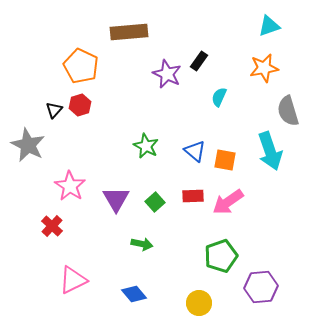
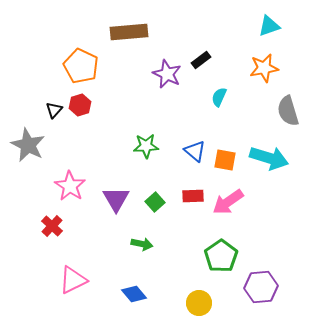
black rectangle: moved 2 px right, 1 px up; rotated 18 degrees clockwise
green star: rotated 30 degrees counterclockwise
cyan arrow: moved 1 px left, 7 px down; rotated 54 degrees counterclockwise
green pentagon: rotated 16 degrees counterclockwise
